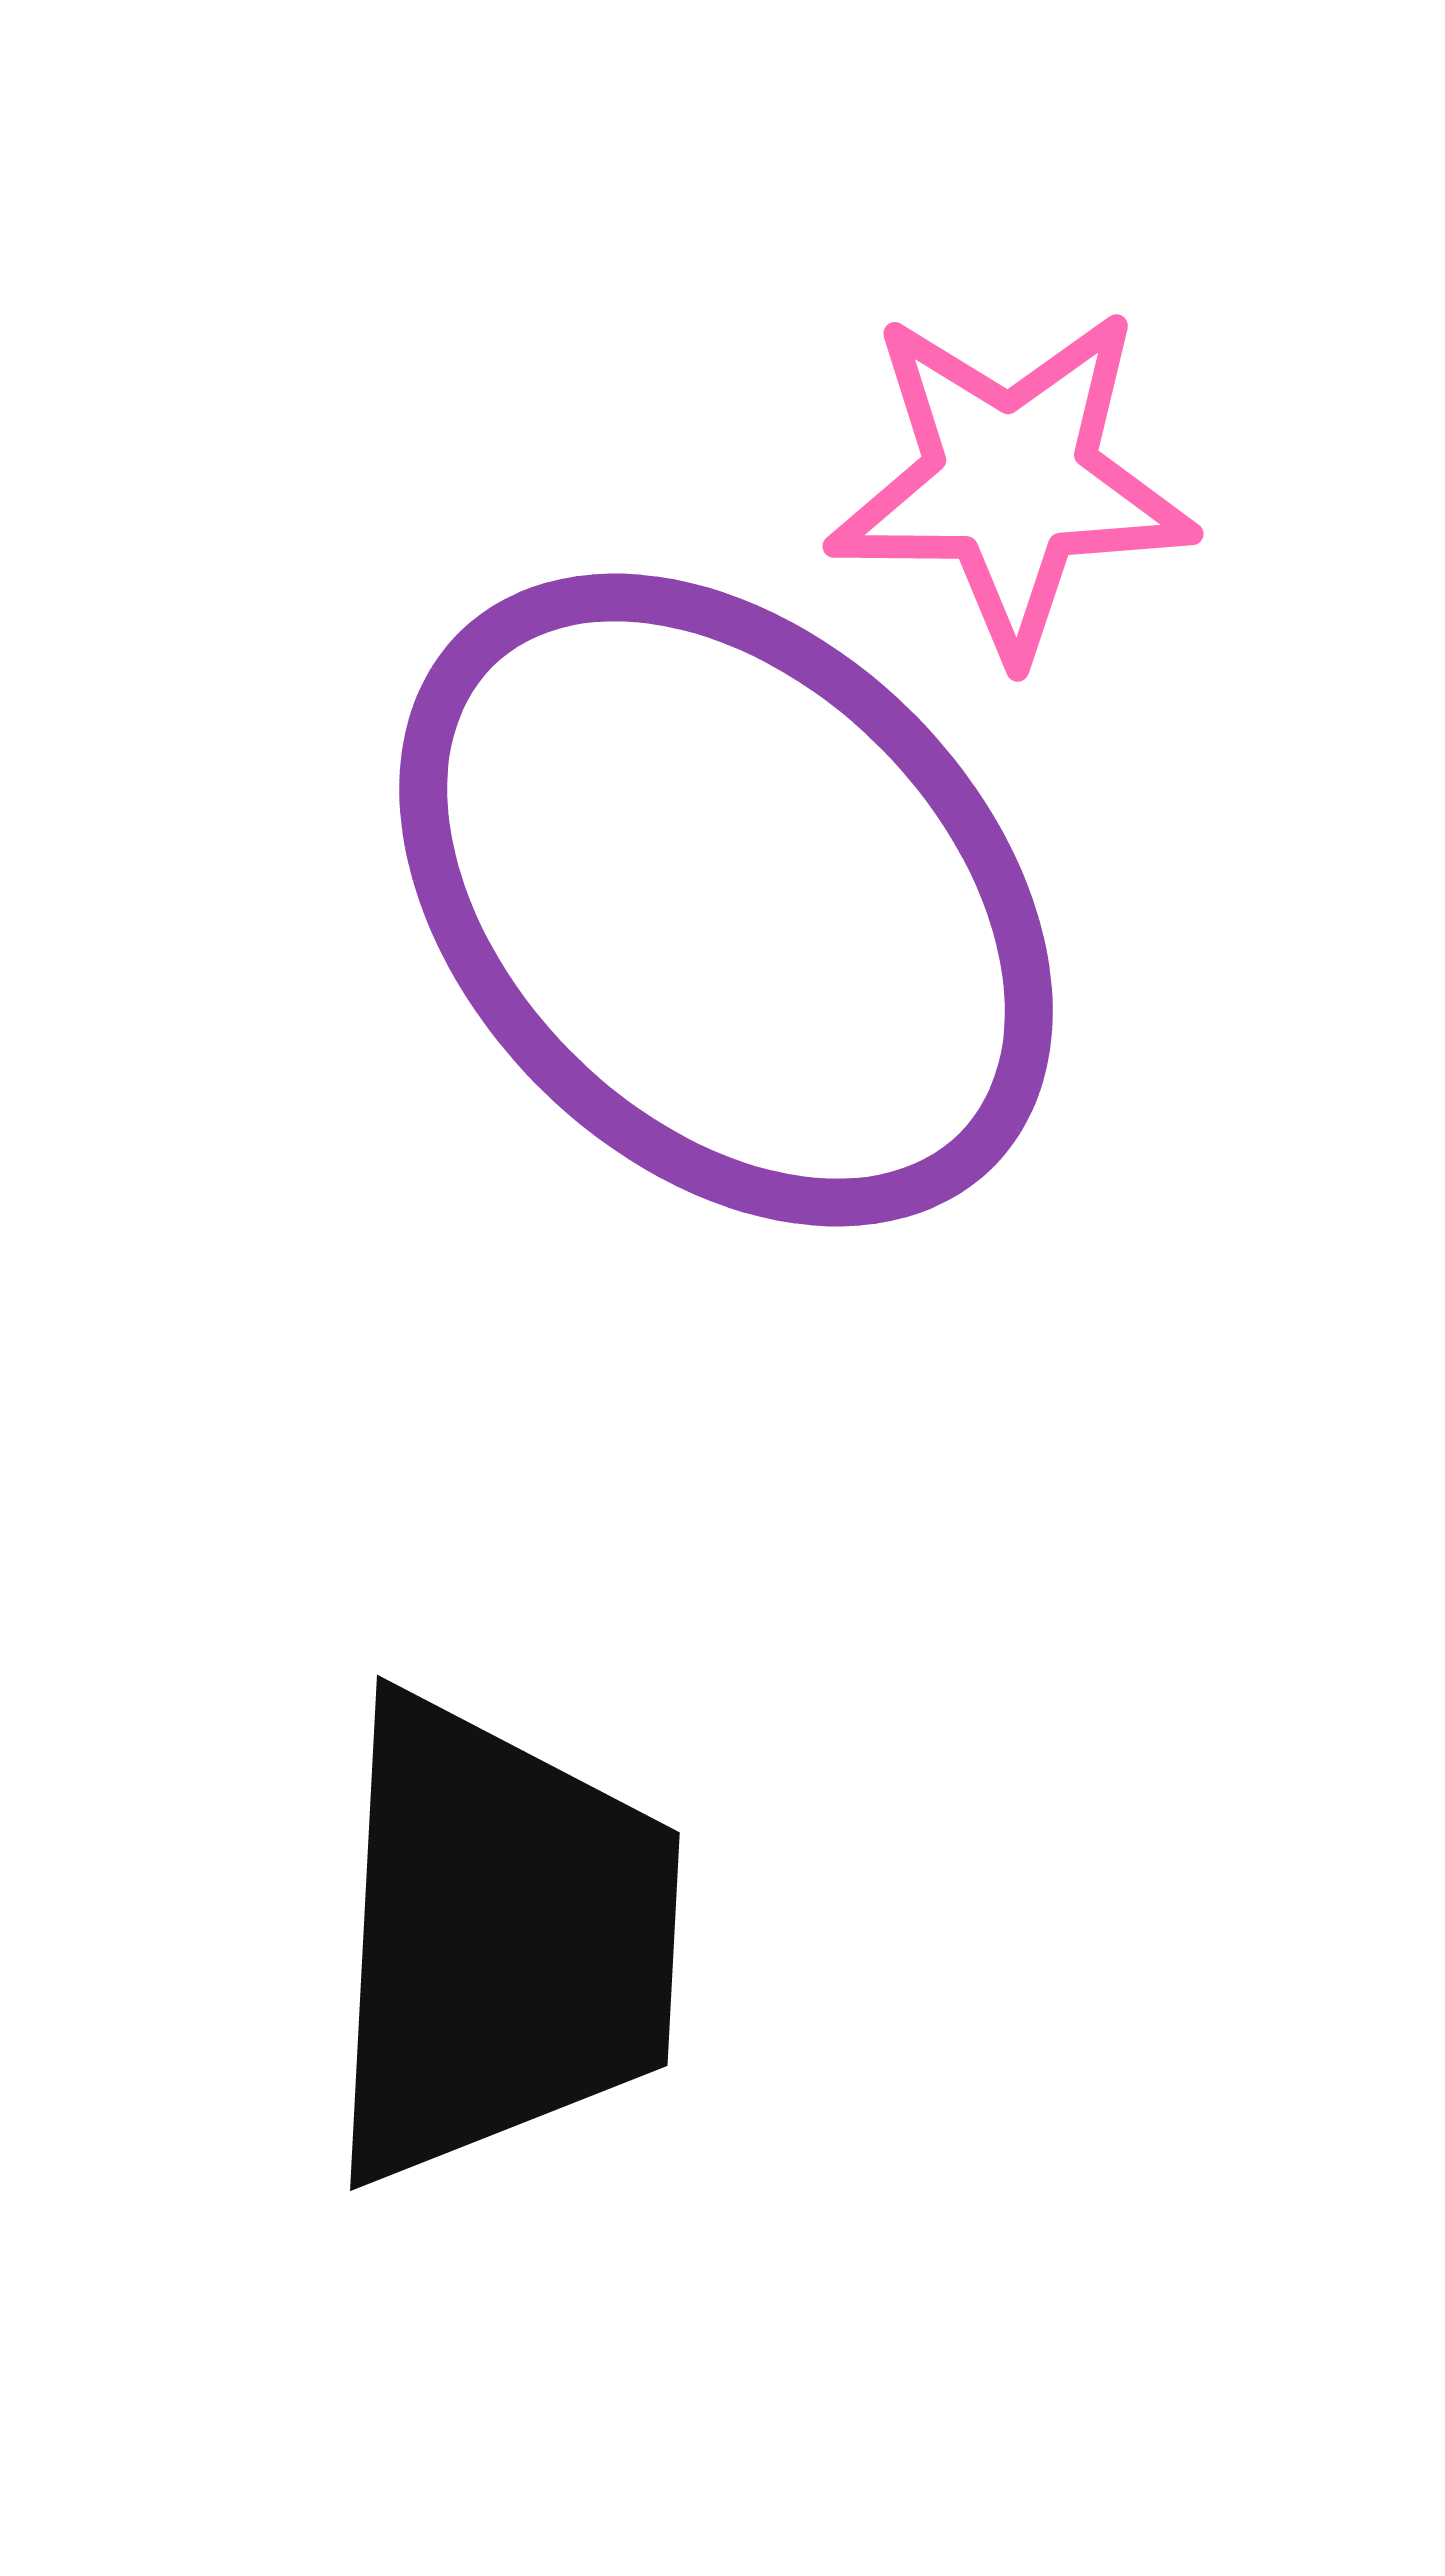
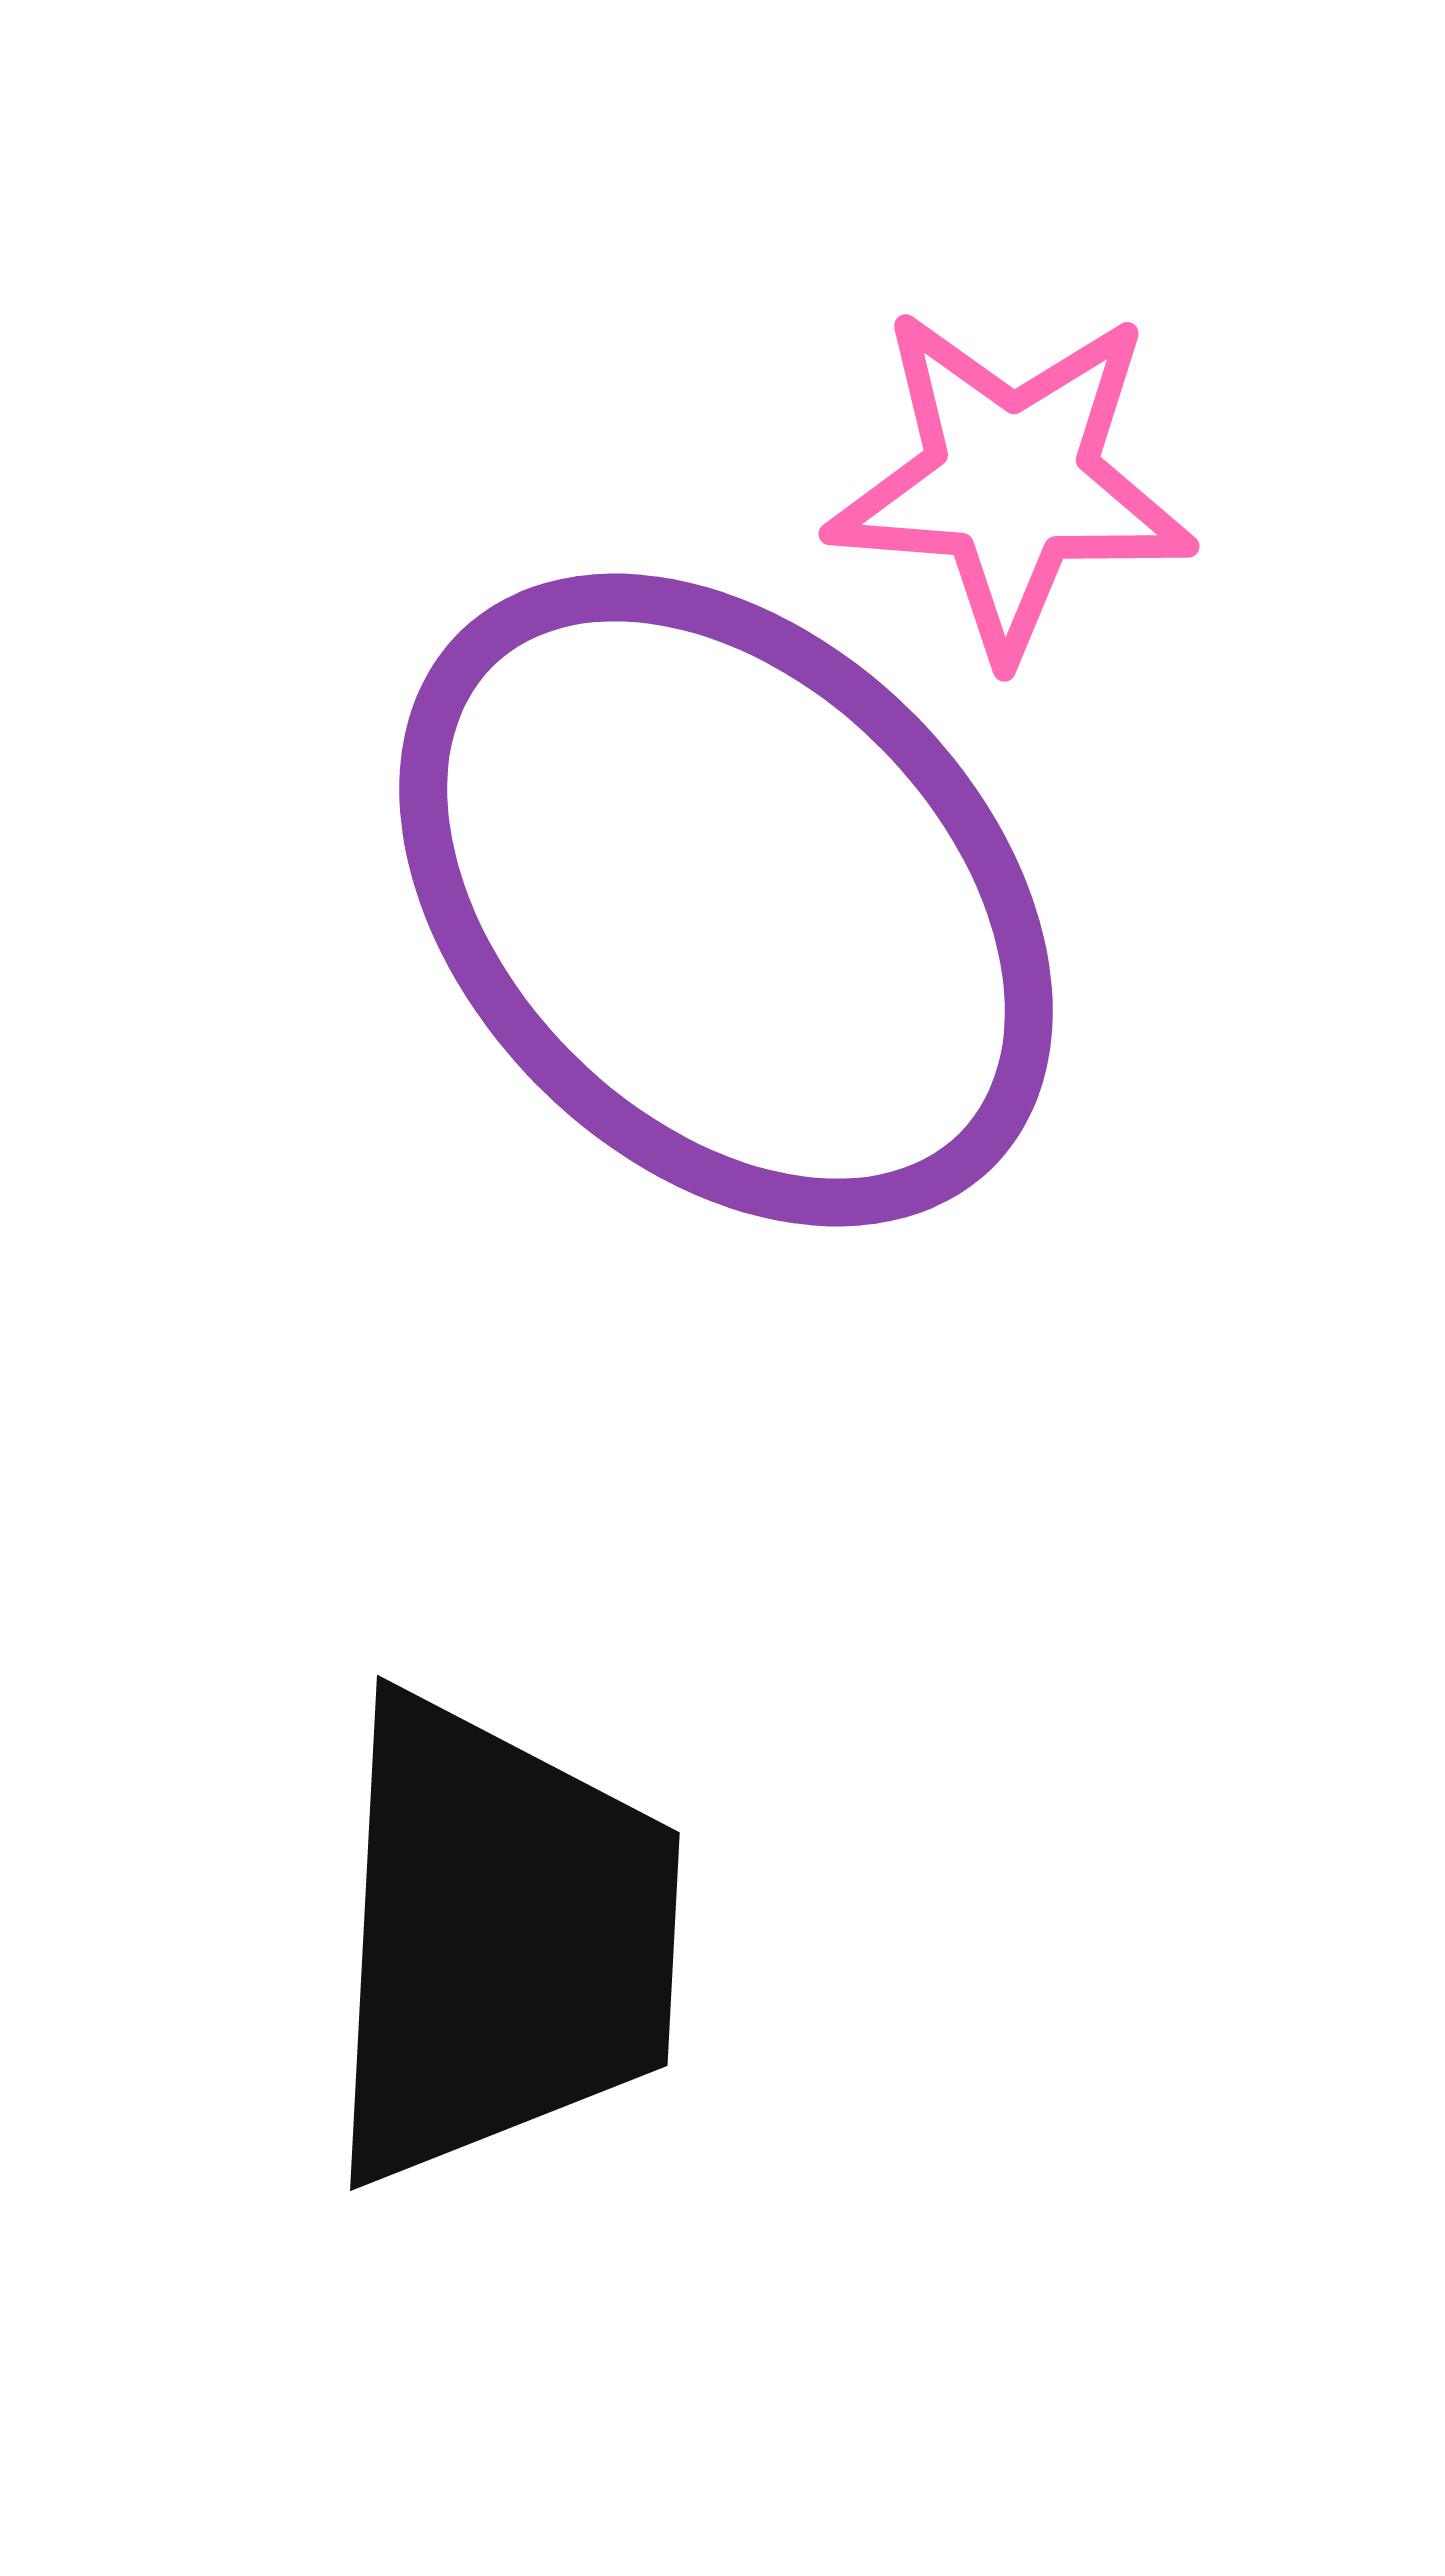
pink star: rotated 4 degrees clockwise
